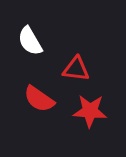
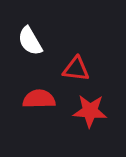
red semicircle: rotated 144 degrees clockwise
